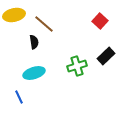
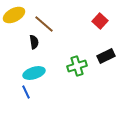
yellow ellipse: rotated 15 degrees counterclockwise
black rectangle: rotated 18 degrees clockwise
blue line: moved 7 px right, 5 px up
